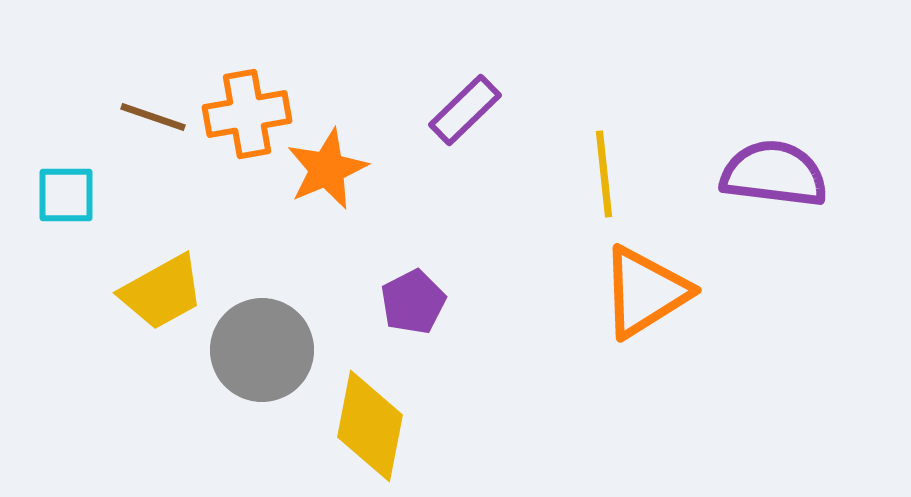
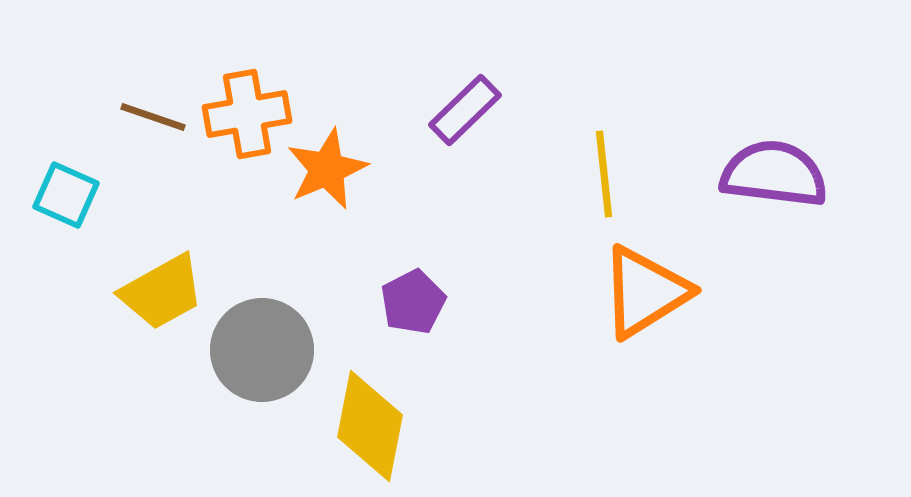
cyan square: rotated 24 degrees clockwise
